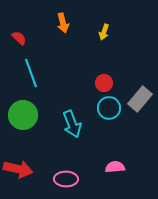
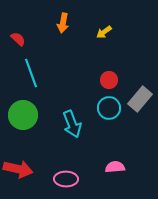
orange arrow: rotated 24 degrees clockwise
yellow arrow: rotated 35 degrees clockwise
red semicircle: moved 1 px left, 1 px down
red circle: moved 5 px right, 3 px up
